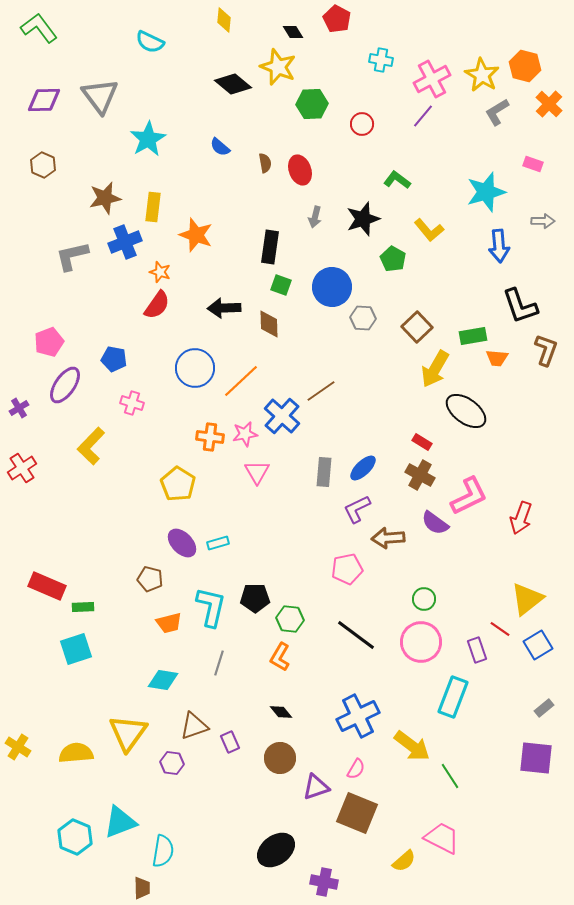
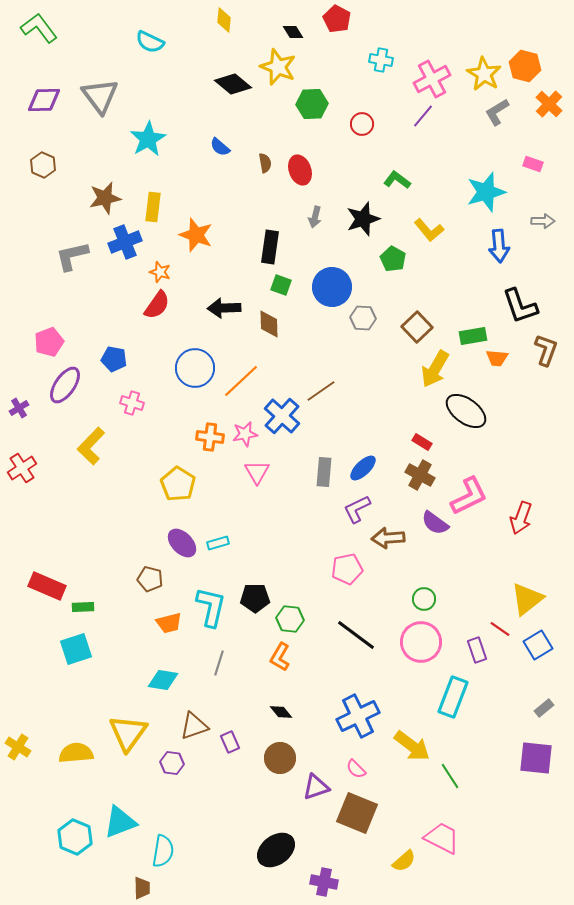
yellow star at (482, 75): moved 2 px right, 1 px up
pink semicircle at (356, 769): rotated 105 degrees clockwise
